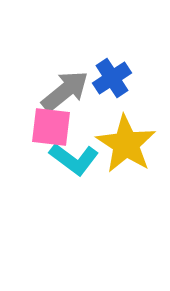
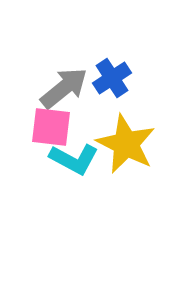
gray arrow: moved 1 px left, 3 px up
yellow star: rotated 6 degrees counterclockwise
cyan L-shape: rotated 9 degrees counterclockwise
